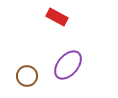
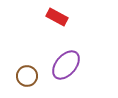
purple ellipse: moved 2 px left
